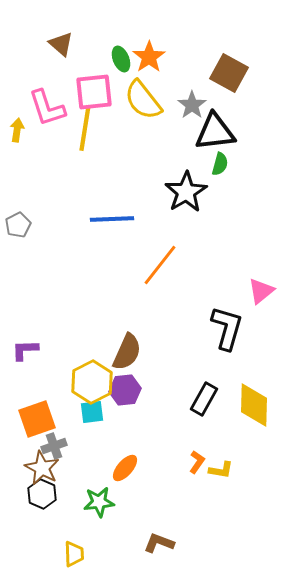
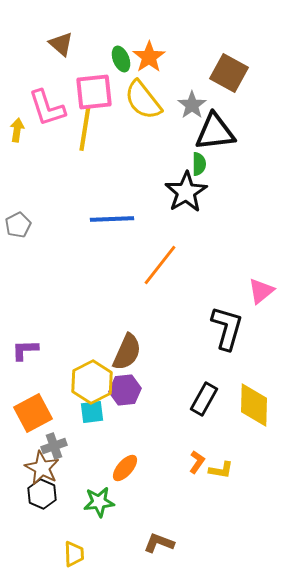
green semicircle: moved 21 px left; rotated 15 degrees counterclockwise
orange square: moved 4 px left, 6 px up; rotated 9 degrees counterclockwise
